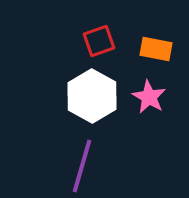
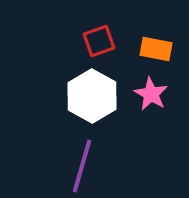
pink star: moved 2 px right, 3 px up
